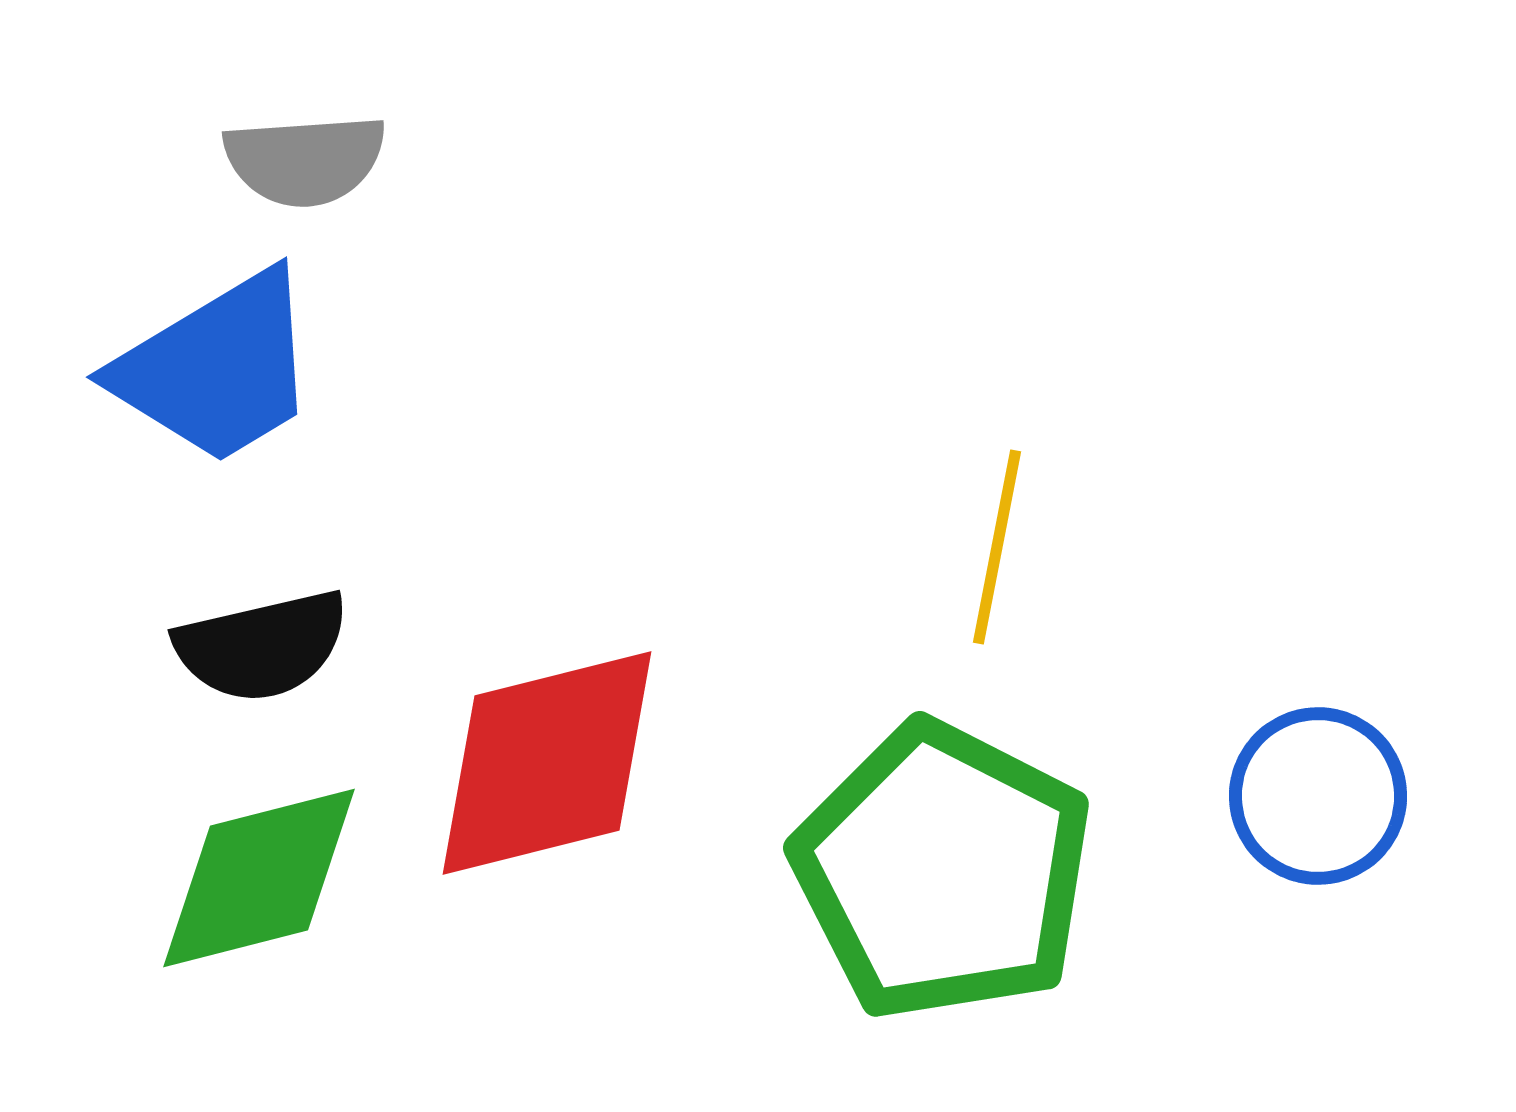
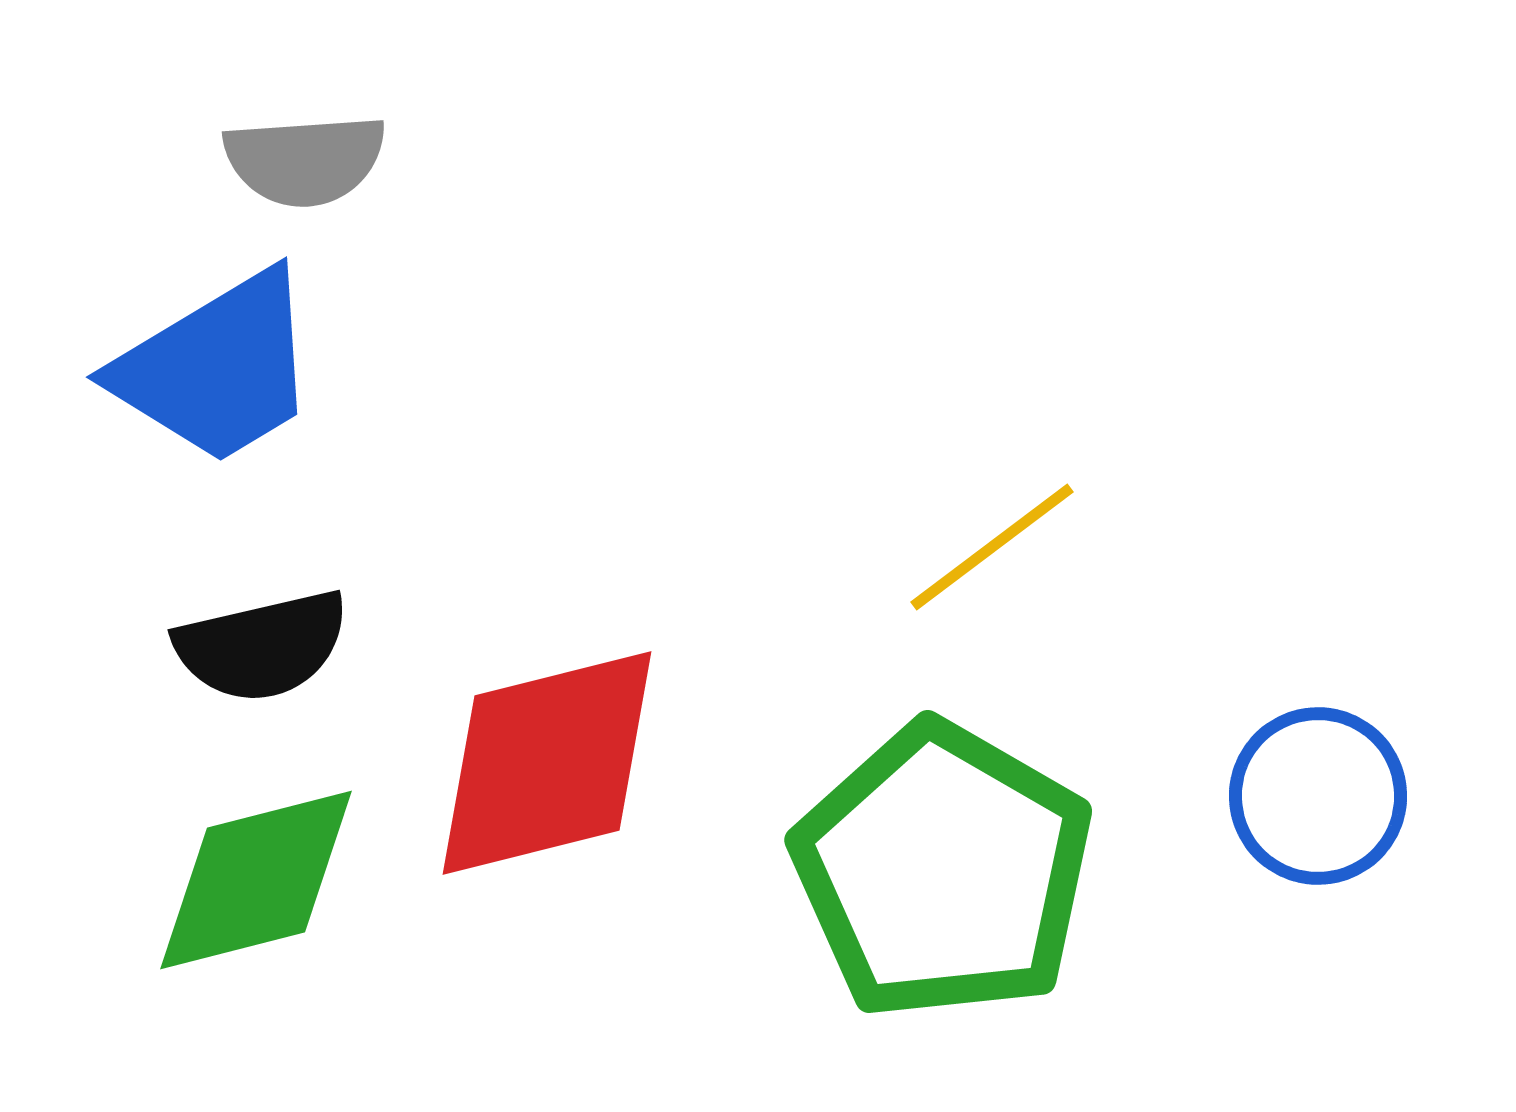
yellow line: moved 5 px left; rotated 42 degrees clockwise
green pentagon: rotated 3 degrees clockwise
green diamond: moved 3 px left, 2 px down
